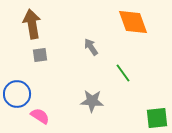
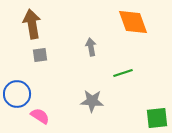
gray arrow: rotated 24 degrees clockwise
green line: rotated 72 degrees counterclockwise
